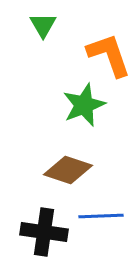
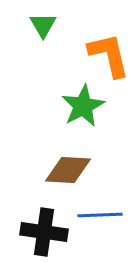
orange L-shape: rotated 6 degrees clockwise
green star: moved 1 px left, 1 px down; rotated 6 degrees counterclockwise
brown diamond: rotated 15 degrees counterclockwise
blue line: moved 1 px left, 1 px up
